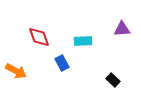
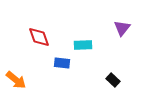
purple triangle: moved 1 px up; rotated 48 degrees counterclockwise
cyan rectangle: moved 4 px down
blue rectangle: rotated 56 degrees counterclockwise
orange arrow: moved 9 px down; rotated 10 degrees clockwise
